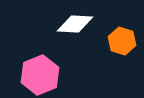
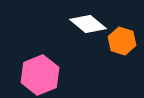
white diamond: moved 13 px right; rotated 36 degrees clockwise
